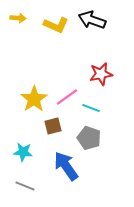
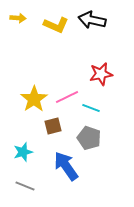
black arrow: rotated 8 degrees counterclockwise
pink line: rotated 10 degrees clockwise
cyan star: rotated 24 degrees counterclockwise
